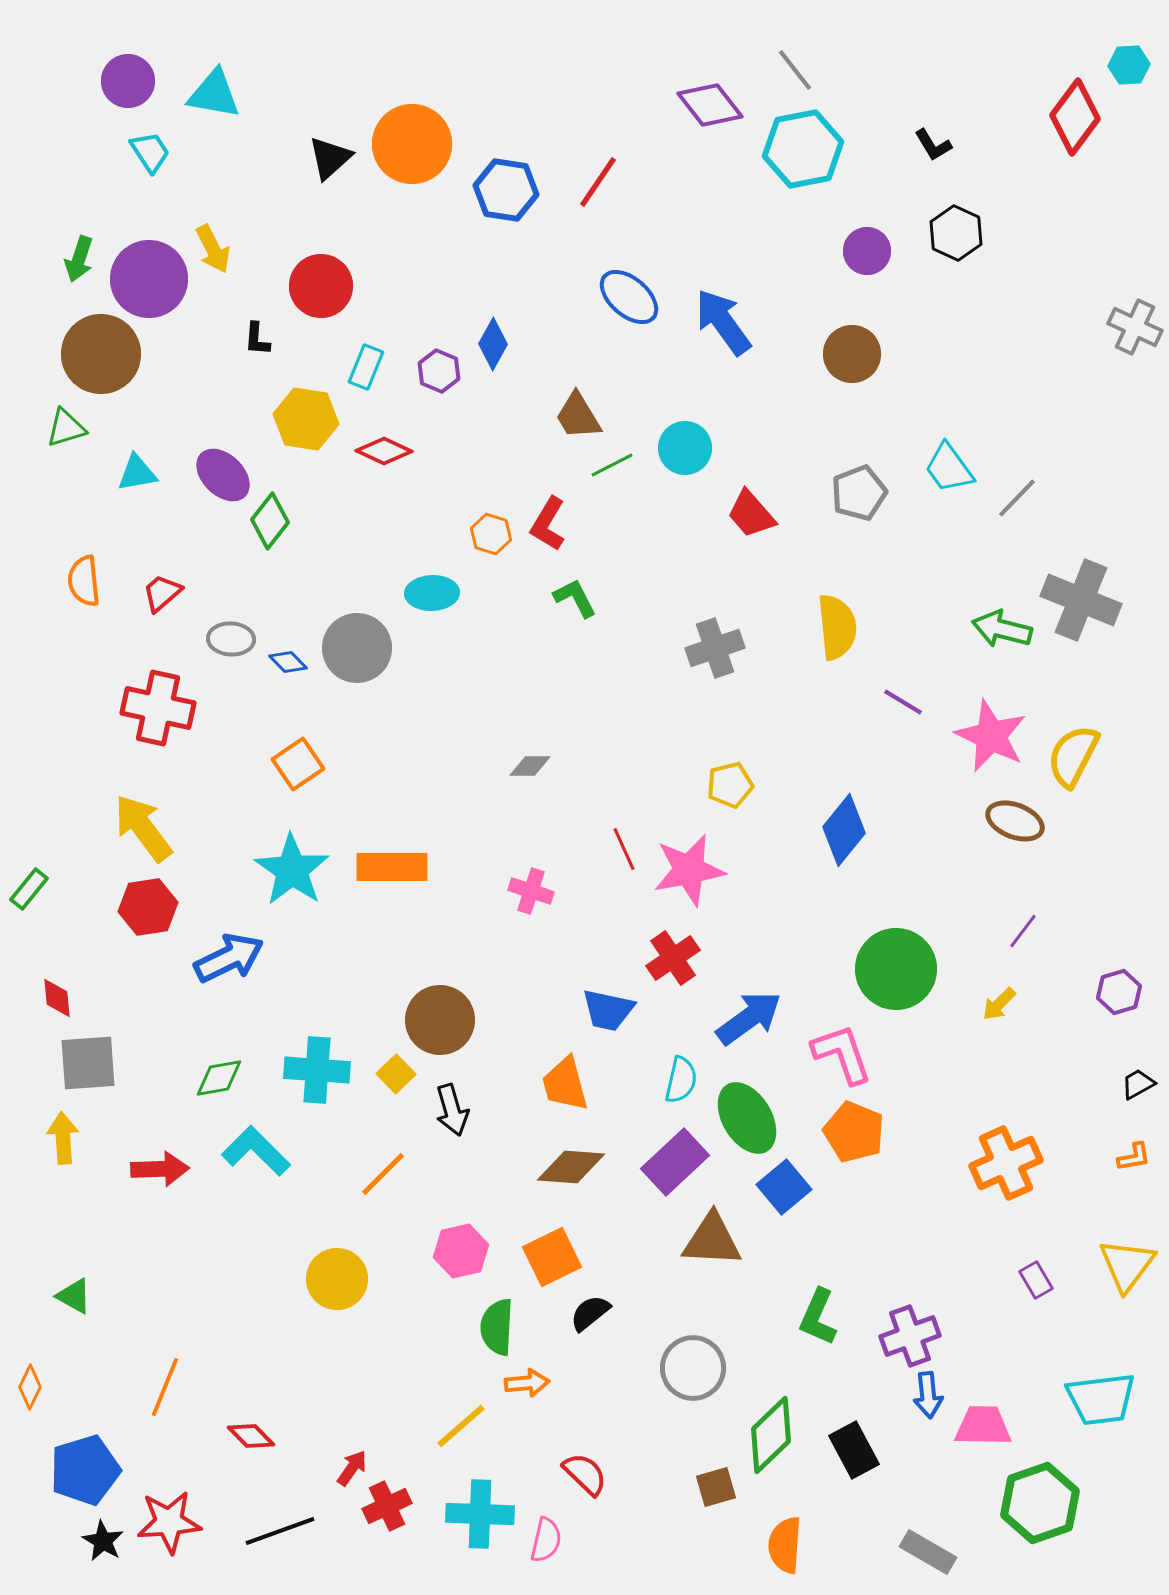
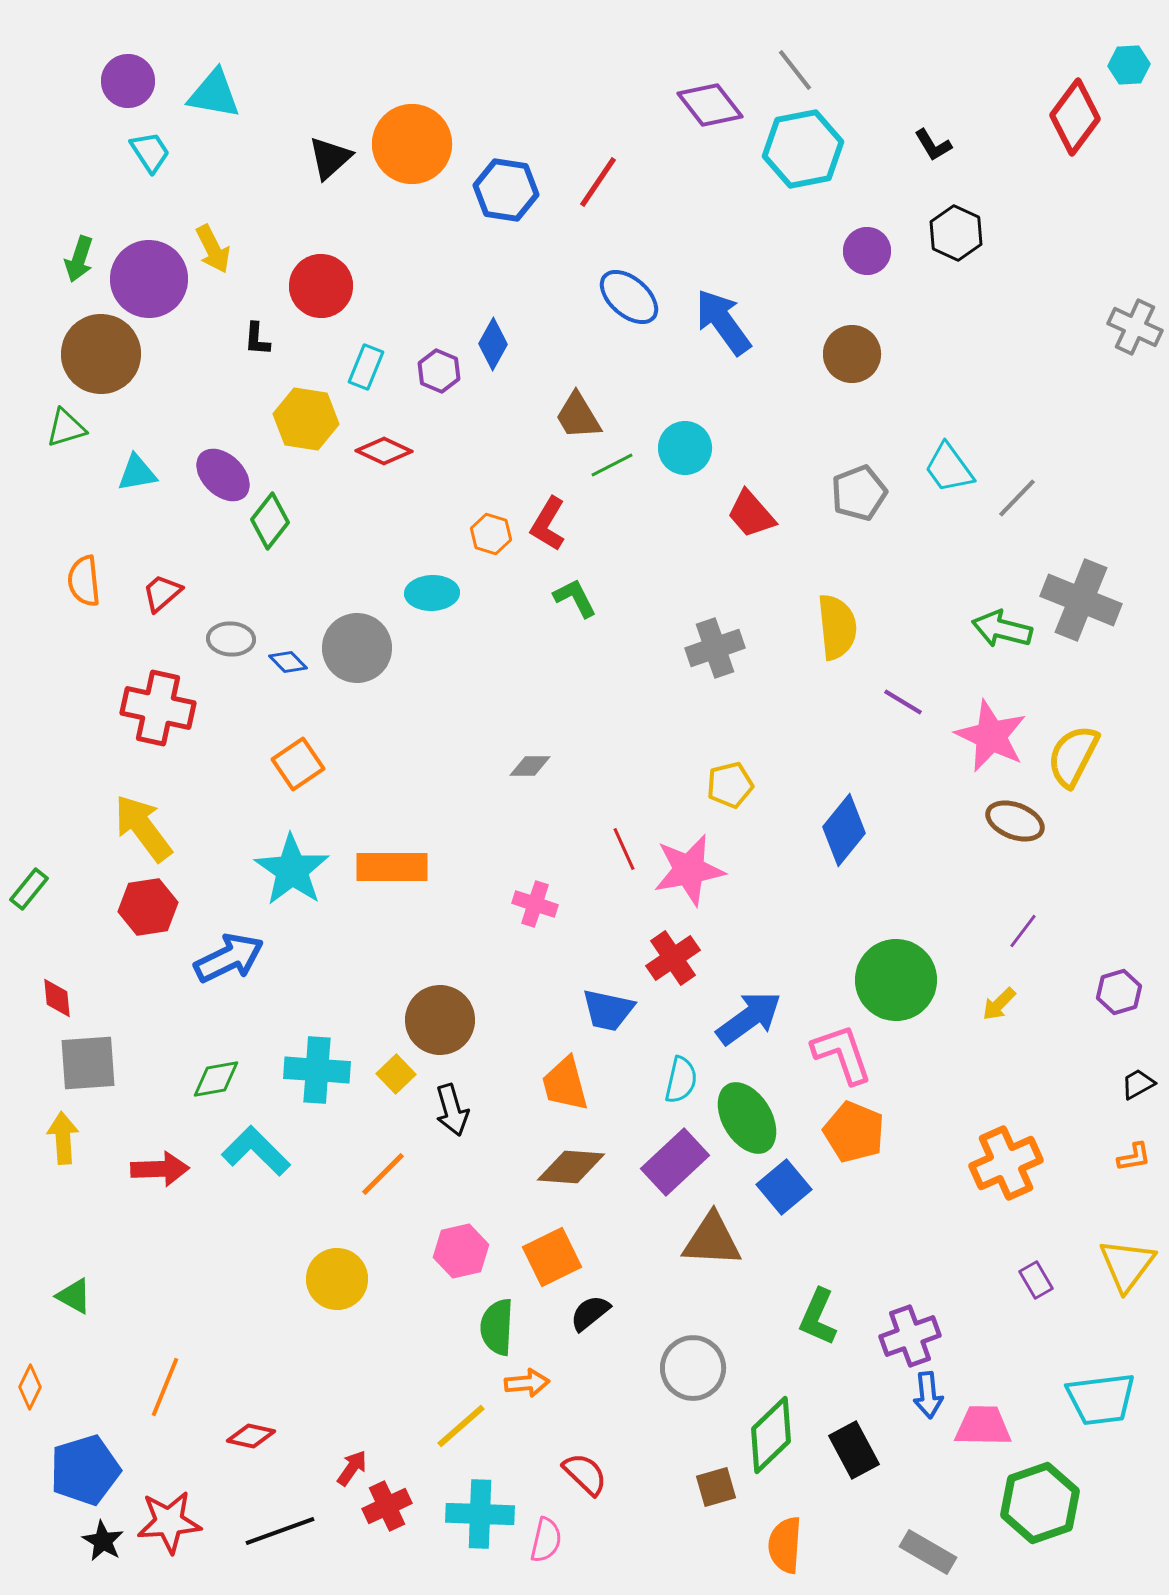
pink cross at (531, 891): moved 4 px right, 13 px down
green circle at (896, 969): moved 11 px down
green diamond at (219, 1078): moved 3 px left, 1 px down
red diamond at (251, 1436): rotated 33 degrees counterclockwise
